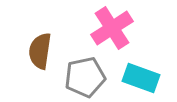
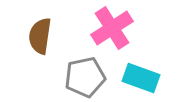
brown semicircle: moved 15 px up
